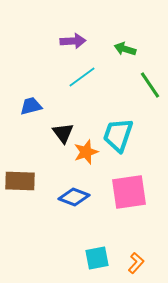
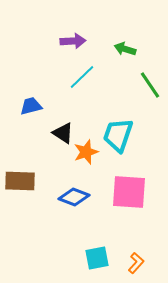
cyan line: rotated 8 degrees counterclockwise
black triangle: rotated 20 degrees counterclockwise
pink square: rotated 12 degrees clockwise
